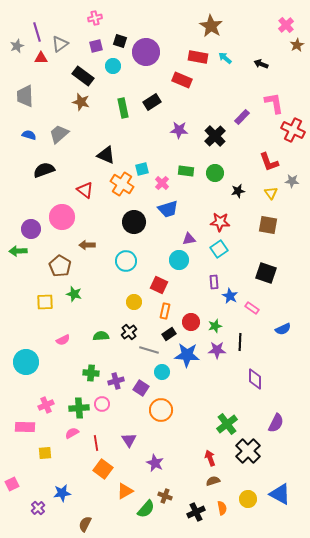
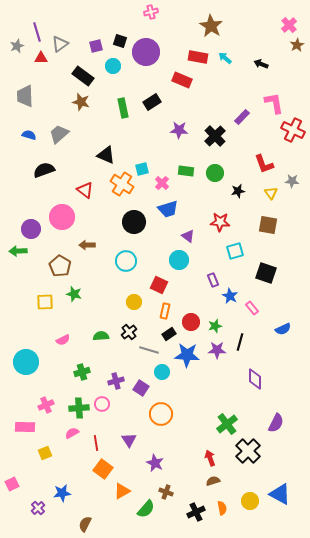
pink cross at (95, 18): moved 56 px right, 6 px up
pink cross at (286, 25): moved 3 px right
red L-shape at (269, 162): moved 5 px left, 2 px down
purple triangle at (189, 239): moved 1 px left, 3 px up; rotated 48 degrees clockwise
cyan square at (219, 249): moved 16 px right, 2 px down; rotated 18 degrees clockwise
purple rectangle at (214, 282): moved 1 px left, 2 px up; rotated 16 degrees counterclockwise
pink rectangle at (252, 308): rotated 16 degrees clockwise
black line at (240, 342): rotated 12 degrees clockwise
green cross at (91, 373): moved 9 px left, 1 px up; rotated 21 degrees counterclockwise
orange circle at (161, 410): moved 4 px down
yellow square at (45, 453): rotated 16 degrees counterclockwise
orange triangle at (125, 491): moved 3 px left
brown cross at (165, 496): moved 1 px right, 4 px up
yellow circle at (248, 499): moved 2 px right, 2 px down
